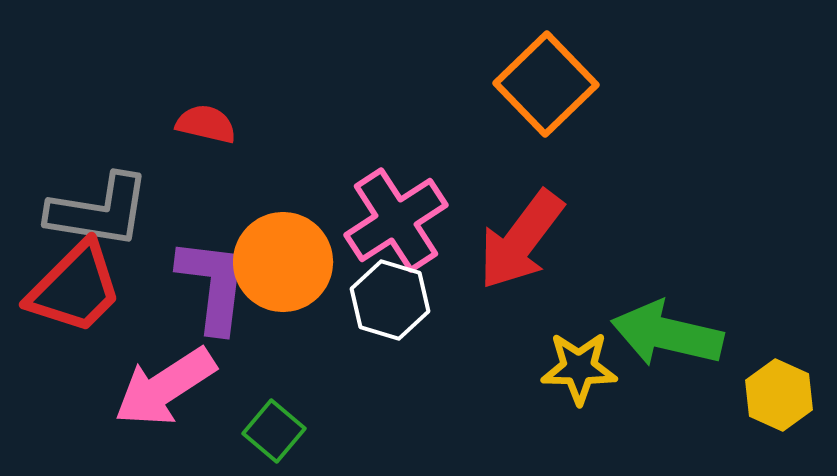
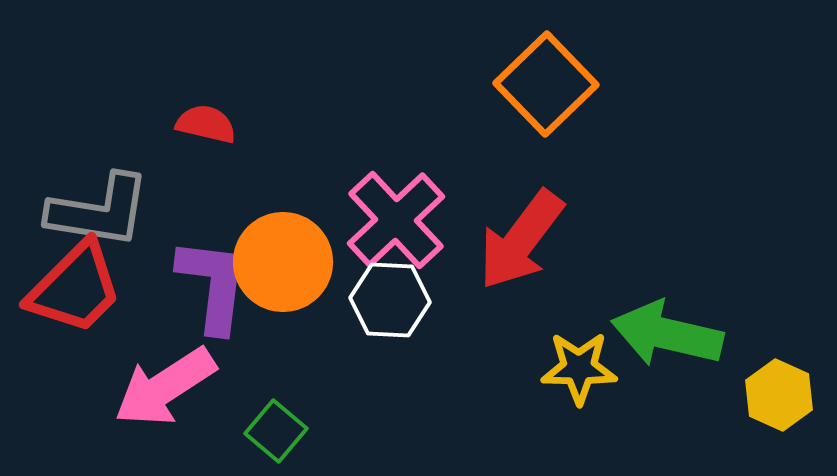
pink cross: rotated 10 degrees counterclockwise
white hexagon: rotated 14 degrees counterclockwise
green square: moved 2 px right
